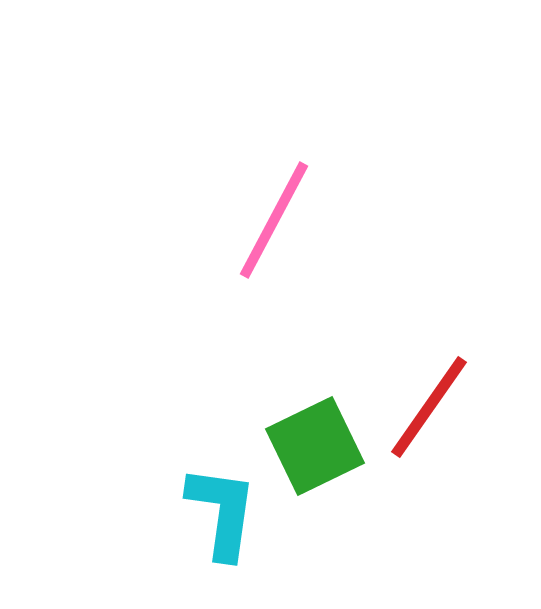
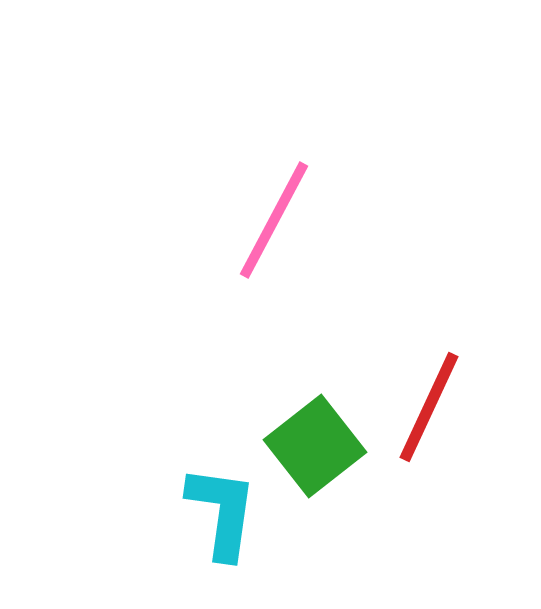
red line: rotated 10 degrees counterclockwise
green square: rotated 12 degrees counterclockwise
